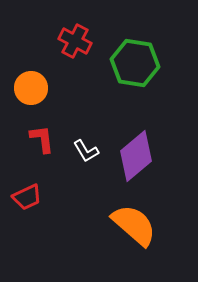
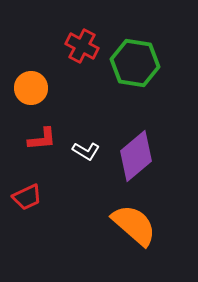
red cross: moved 7 px right, 5 px down
red L-shape: rotated 92 degrees clockwise
white L-shape: rotated 28 degrees counterclockwise
